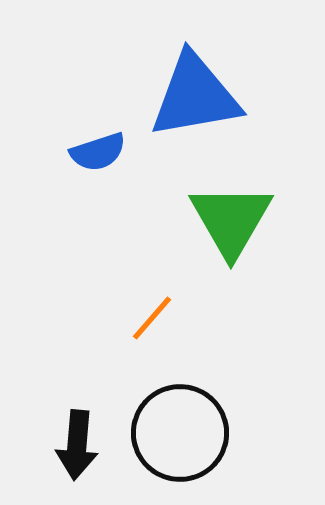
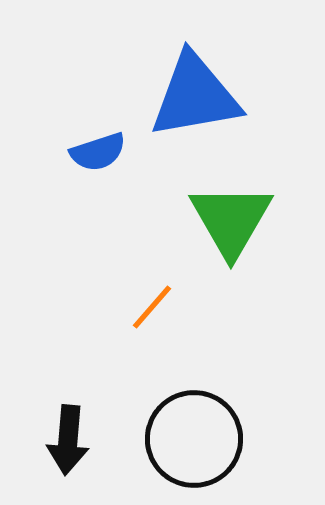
orange line: moved 11 px up
black circle: moved 14 px right, 6 px down
black arrow: moved 9 px left, 5 px up
